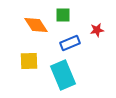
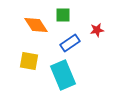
blue rectangle: rotated 12 degrees counterclockwise
yellow square: rotated 12 degrees clockwise
